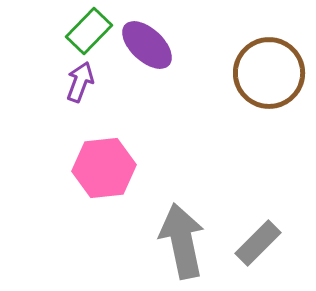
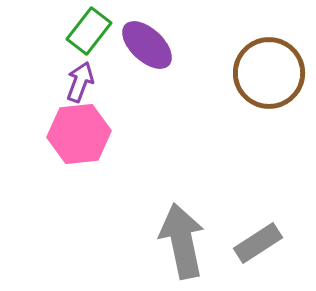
green rectangle: rotated 6 degrees counterclockwise
pink hexagon: moved 25 px left, 34 px up
gray rectangle: rotated 12 degrees clockwise
